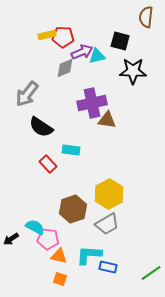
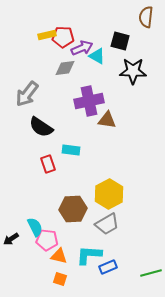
purple arrow: moved 4 px up
cyan triangle: rotated 42 degrees clockwise
gray diamond: rotated 15 degrees clockwise
purple cross: moved 3 px left, 2 px up
red rectangle: rotated 24 degrees clockwise
brown hexagon: rotated 16 degrees clockwise
cyan semicircle: rotated 36 degrees clockwise
pink pentagon: moved 1 px left, 1 px down
blue rectangle: rotated 36 degrees counterclockwise
green line: rotated 20 degrees clockwise
